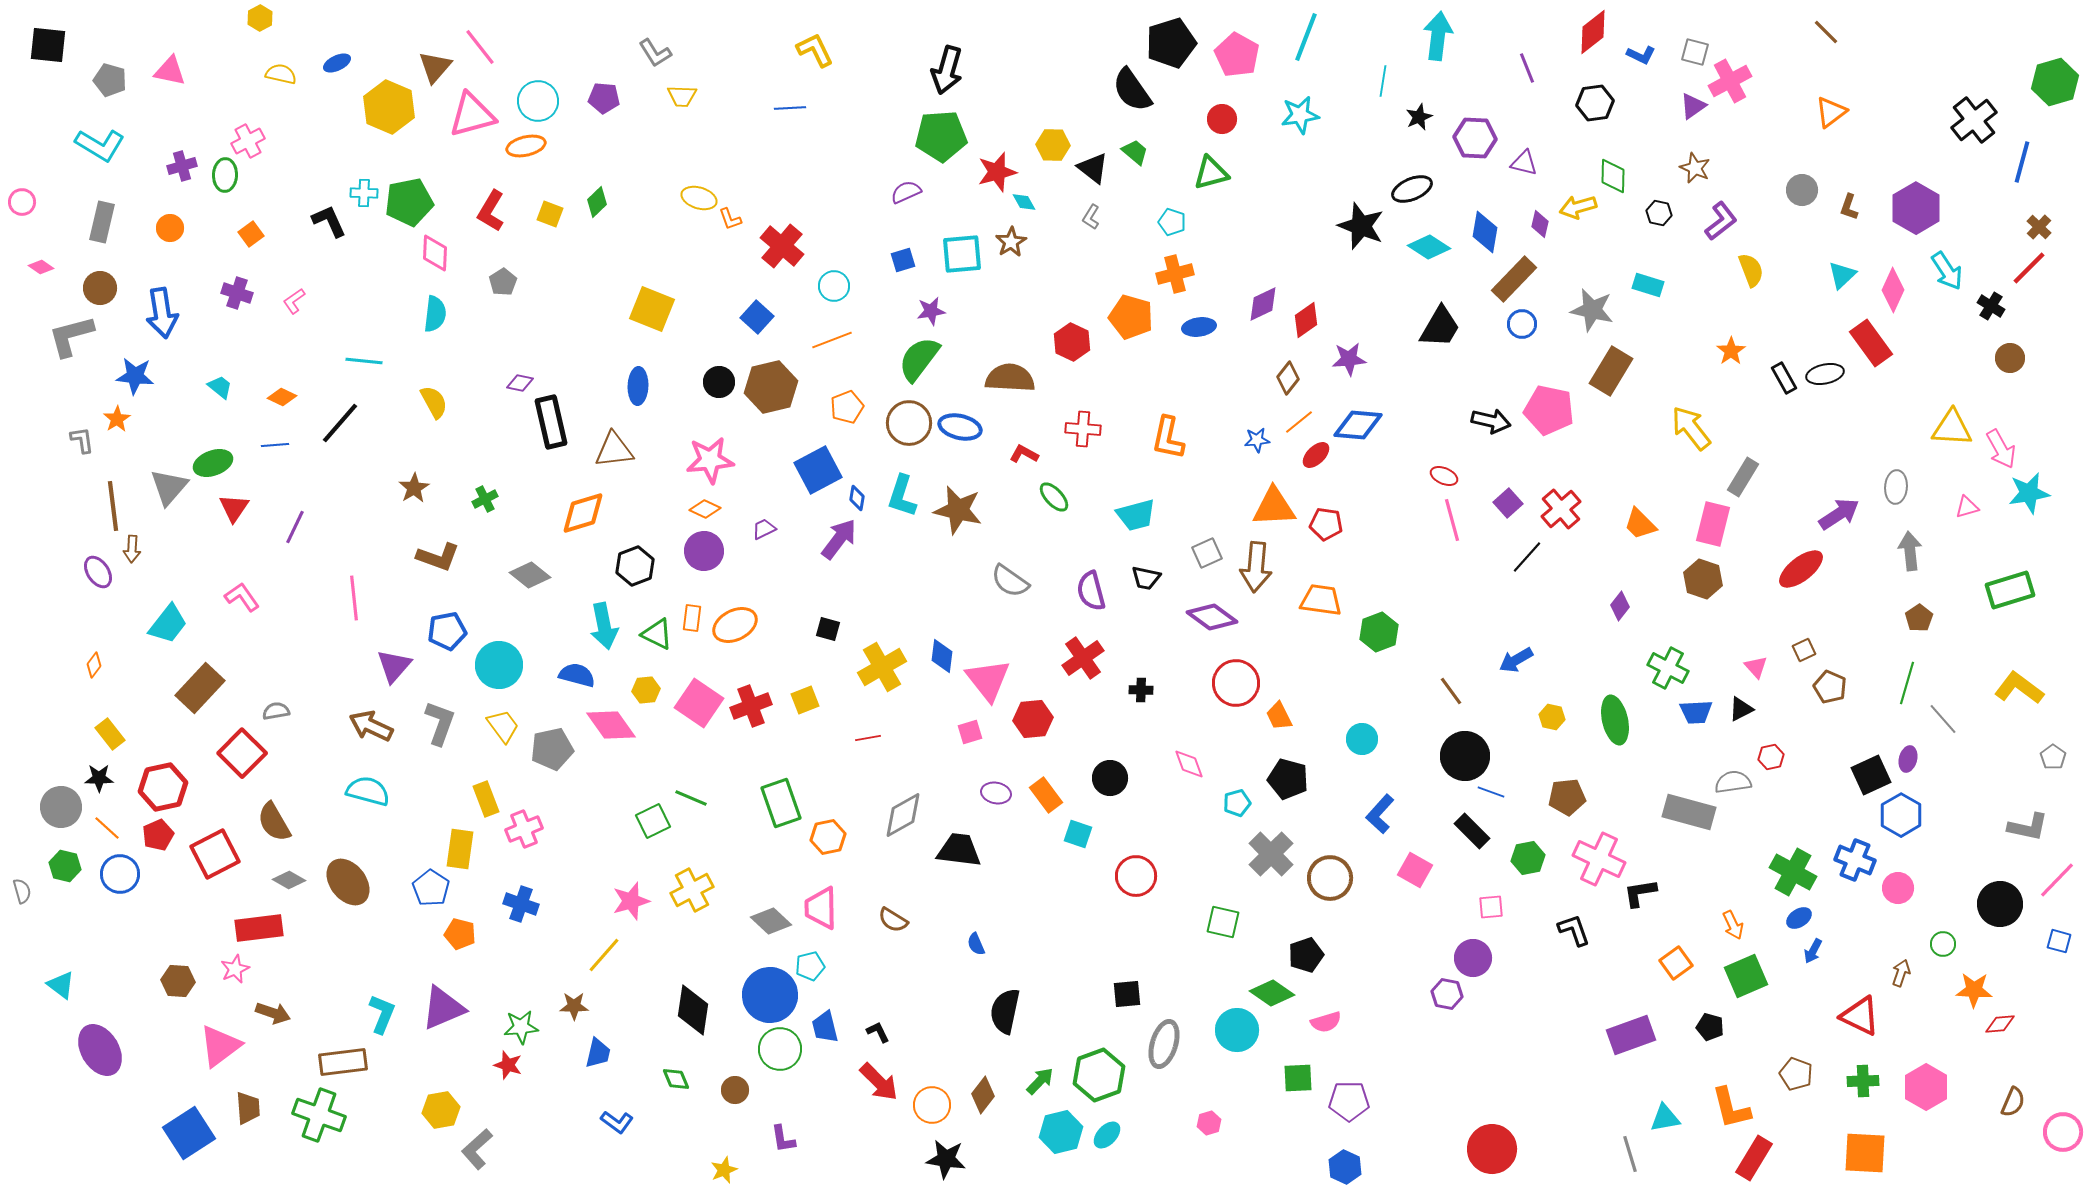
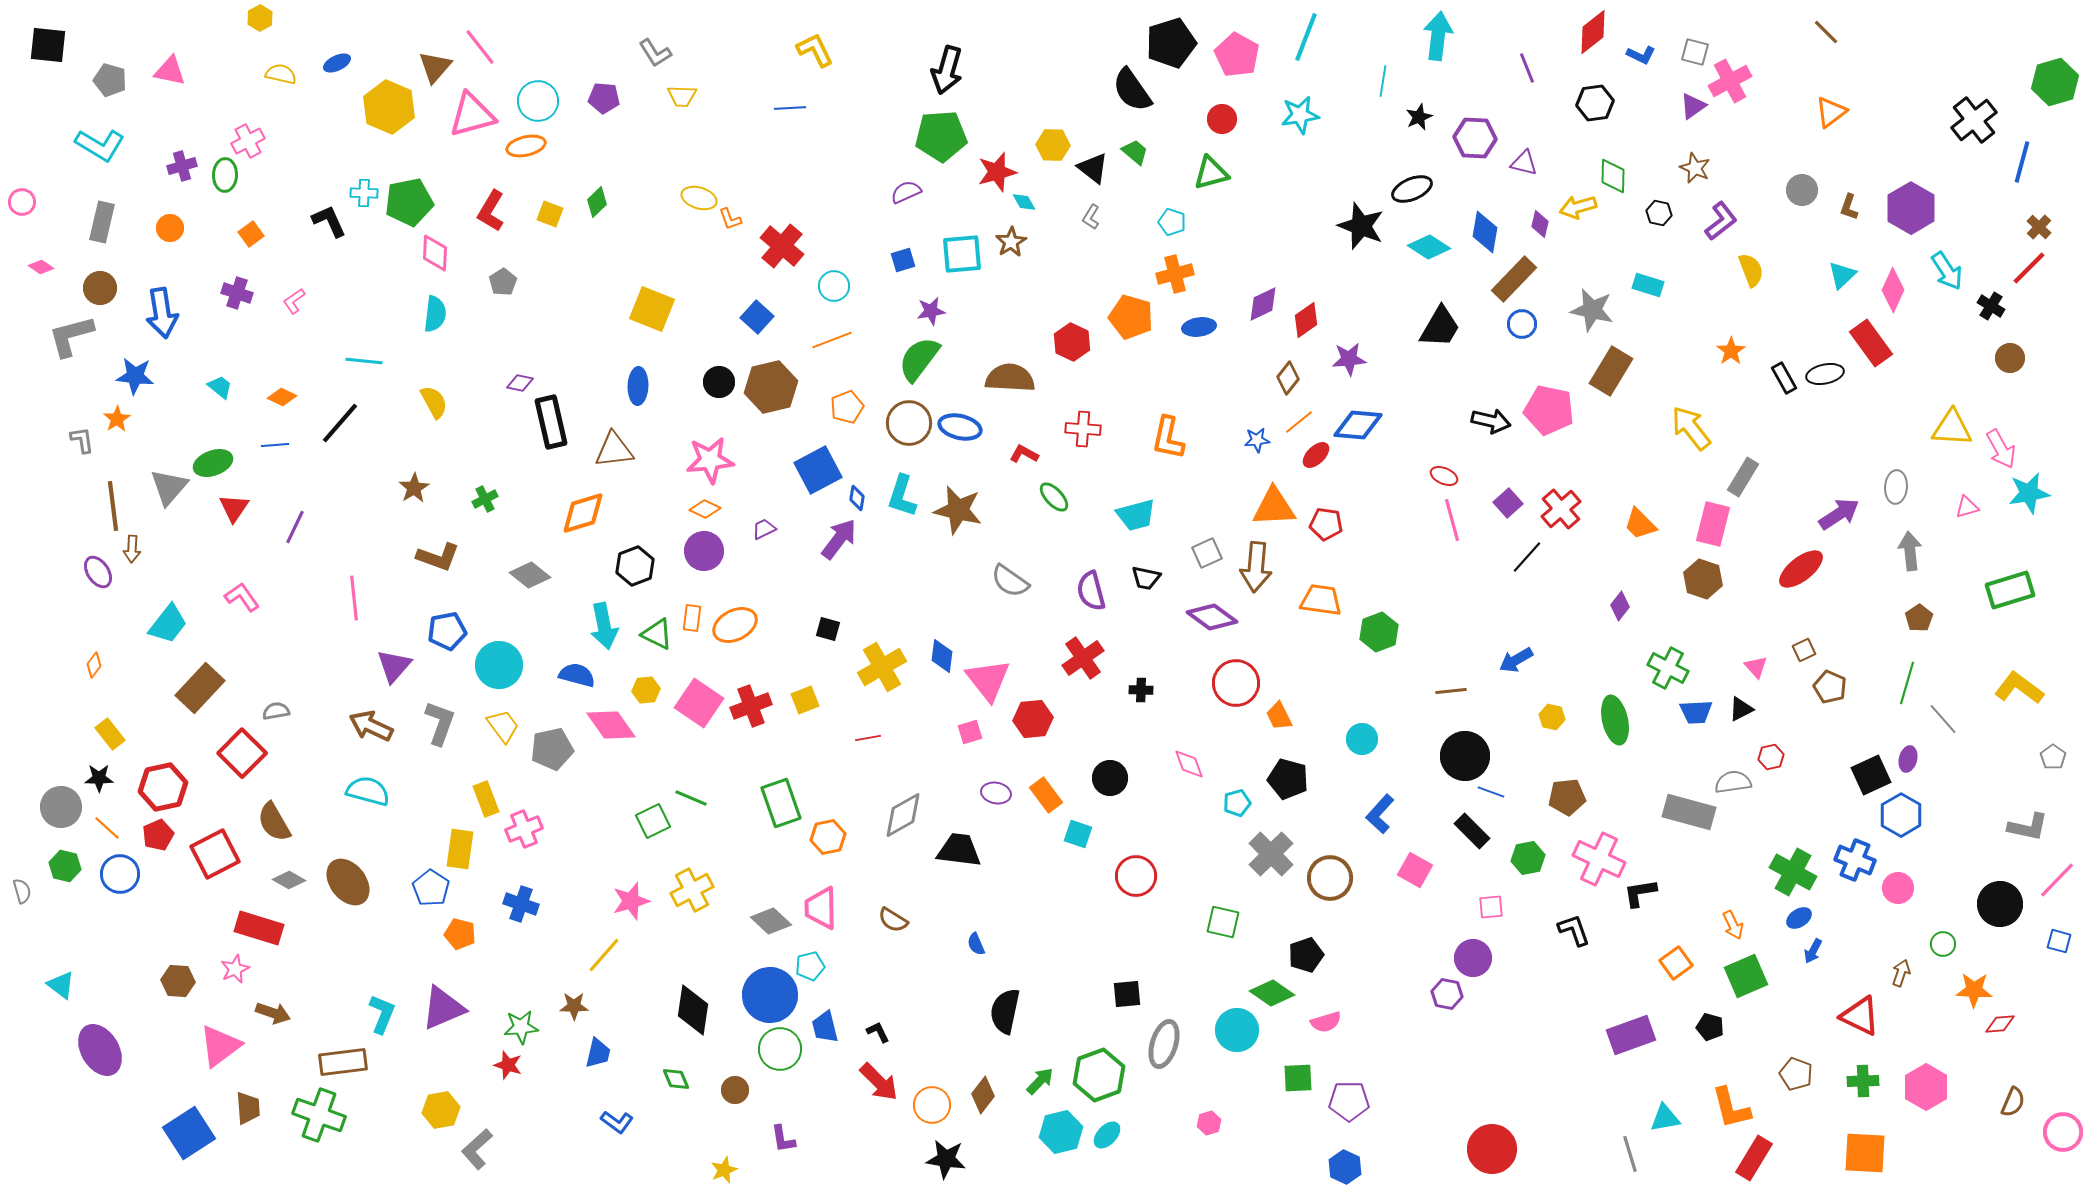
purple hexagon at (1916, 208): moved 5 px left
brown line at (1451, 691): rotated 60 degrees counterclockwise
red rectangle at (259, 928): rotated 24 degrees clockwise
